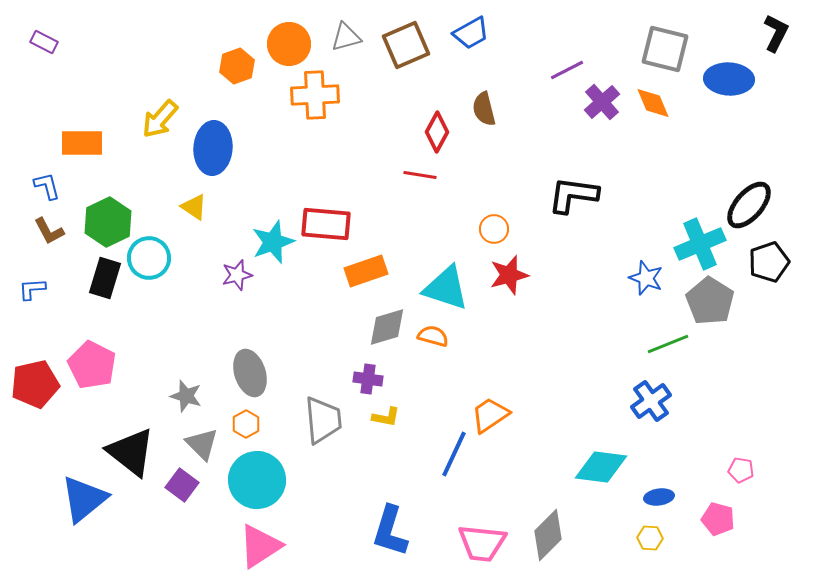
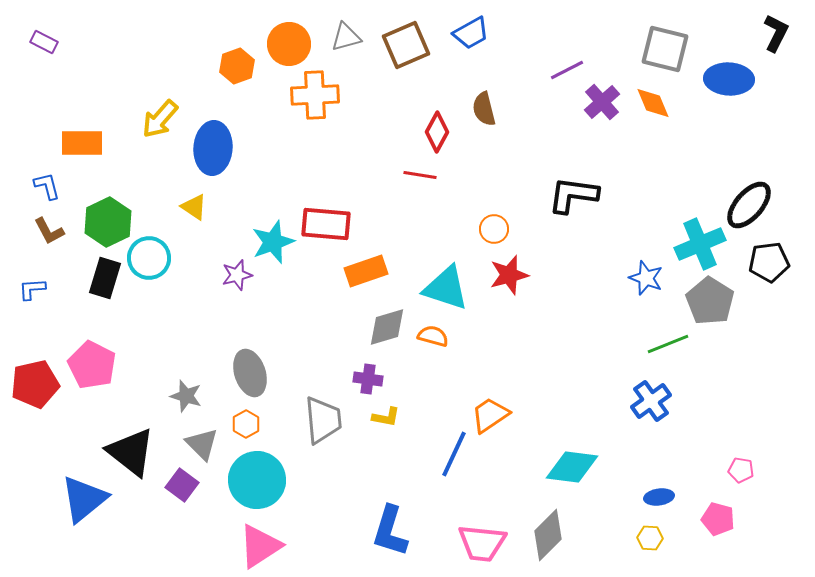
black pentagon at (769, 262): rotated 12 degrees clockwise
cyan diamond at (601, 467): moved 29 px left
